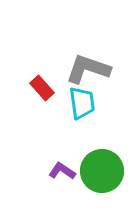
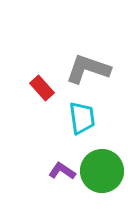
cyan trapezoid: moved 15 px down
